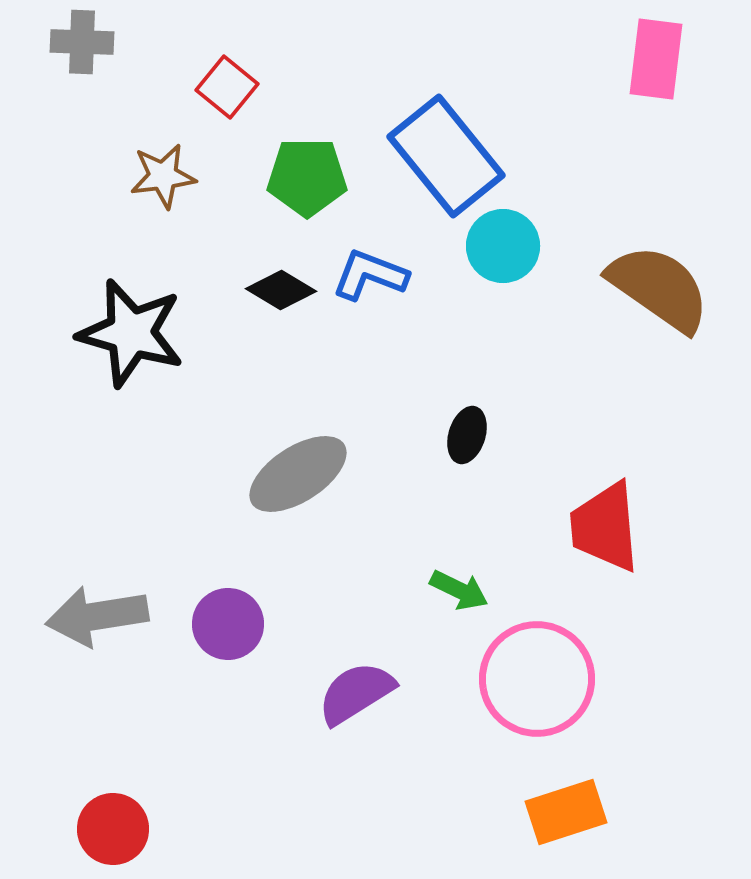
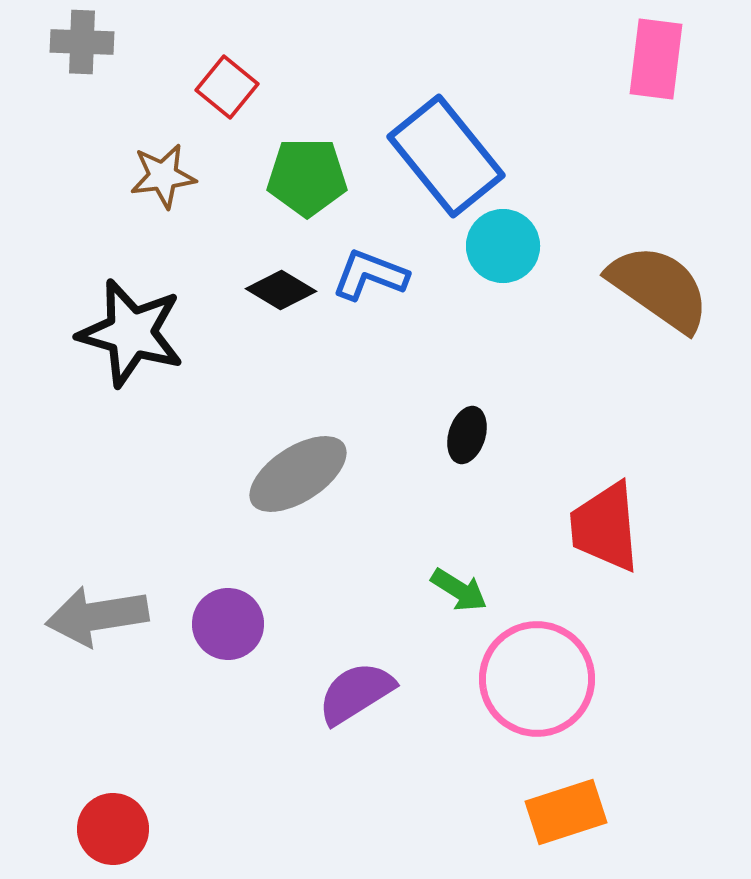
green arrow: rotated 6 degrees clockwise
